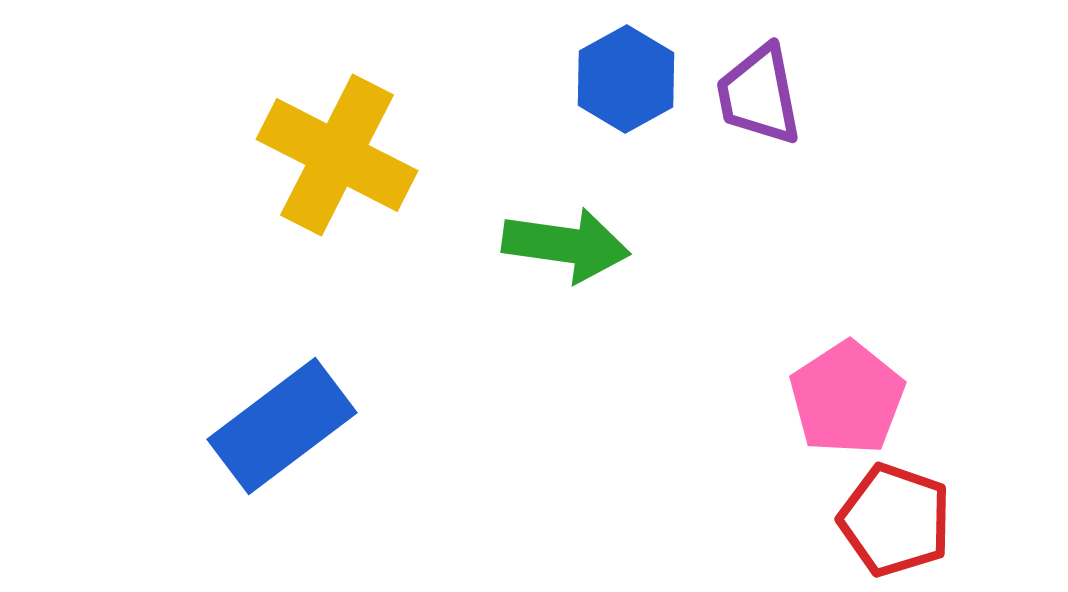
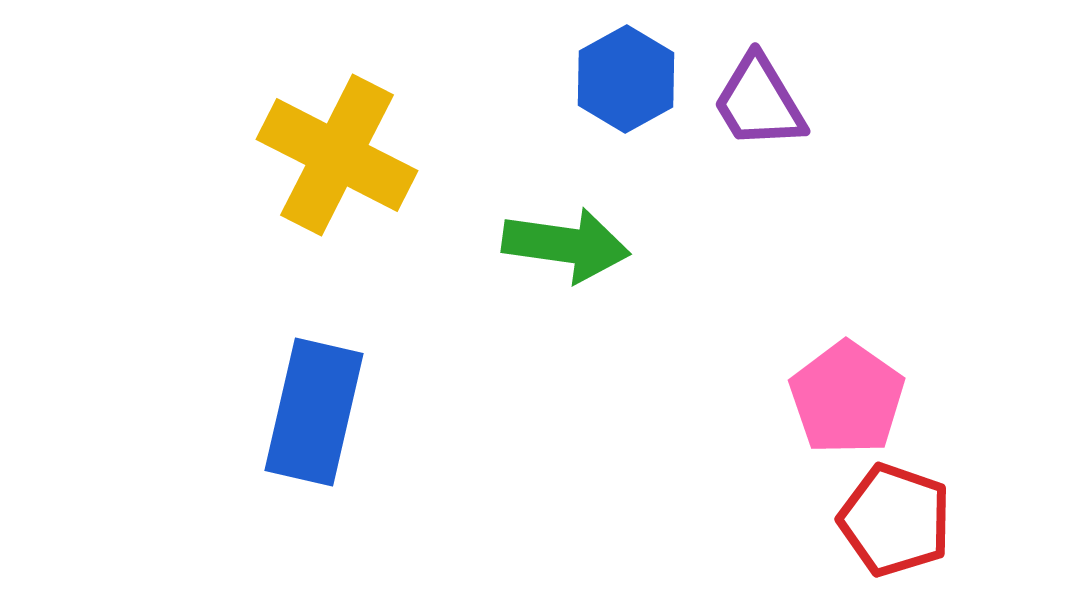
purple trapezoid: moved 7 px down; rotated 20 degrees counterclockwise
pink pentagon: rotated 4 degrees counterclockwise
blue rectangle: moved 32 px right, 14 px up; rotated 40 degrees counterclockwise
